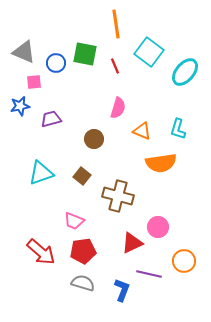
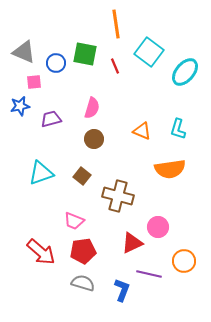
pink semicircle: moved 26 px left
orange semicircle: moved 9 px right, 6 px down
